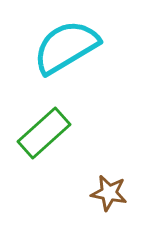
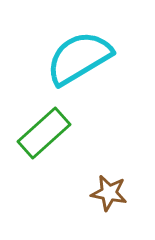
cyan semicircle: moved 13 px right, 11 px down
